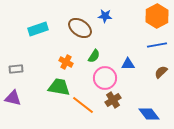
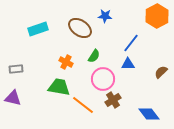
blue line: moved 26 px left, 2 px up; rotated 42 degrees counterclockwise
pink circle: moved 2 px left, 1 px down
